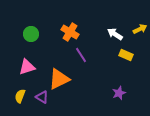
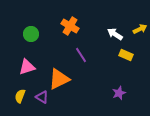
orange cross: moved 6 px up
